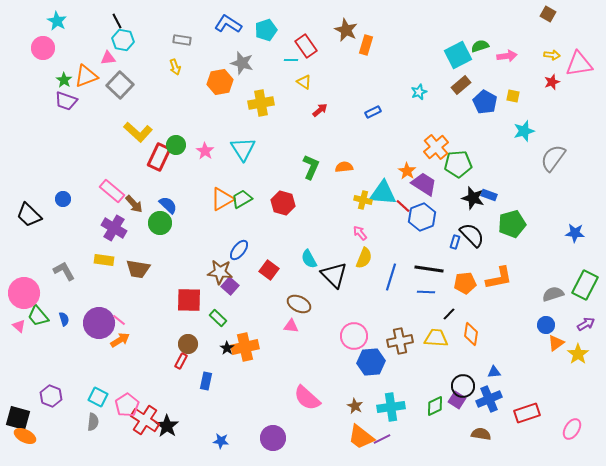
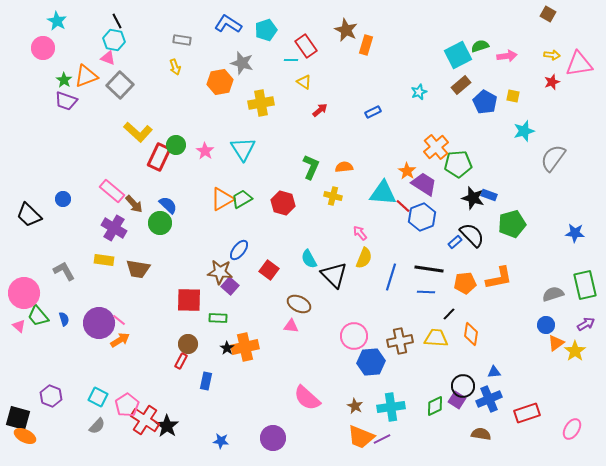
cyan hexagon at (123, 40): moved 9 px left
pink triangle at (108, 58): rotated 28 degrees clockwise
yellow cross at (363, 200): moved 30 px left, 4 px up
blue rectangle at (455, 242): rotated 32 degrees clockwise
green rectangle at (585, 285): rotated 40 degrees counterclockwise
green rectangle at (218, 318): rotated 42 degrees counterclockwise
yellow star at (578, 354): moved 3 px left, 3 px up
gray semicircle at (93, 422): moved 4 px right, 4 px down; rotated 36 degrees clockwise
orange trapezoid at (361, 437): rotated 16 degrees counterclockwise
